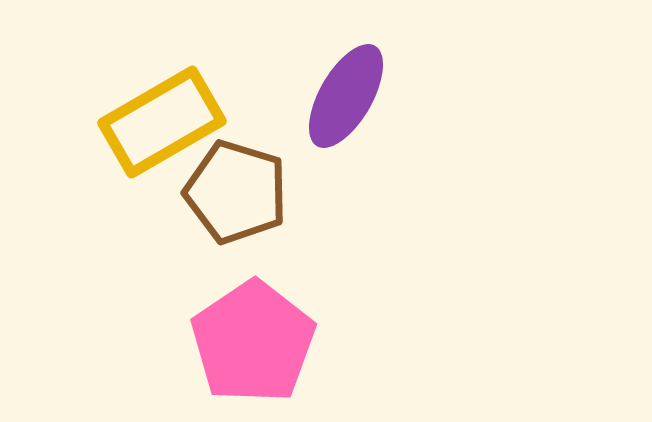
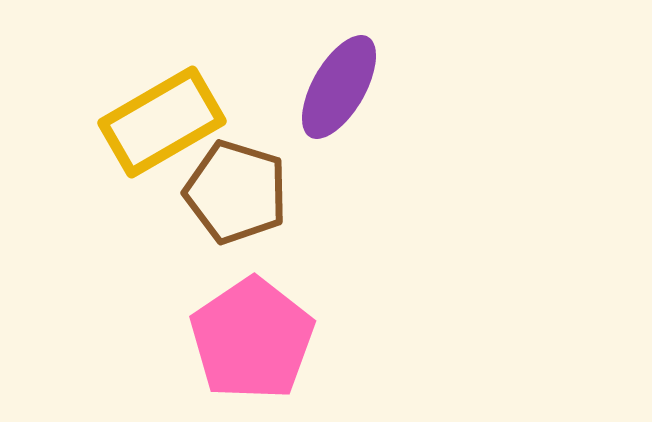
purple ellipse: moved 7 px left, 9 px up
pink pentagon: moved 1 px left, 3 px up
